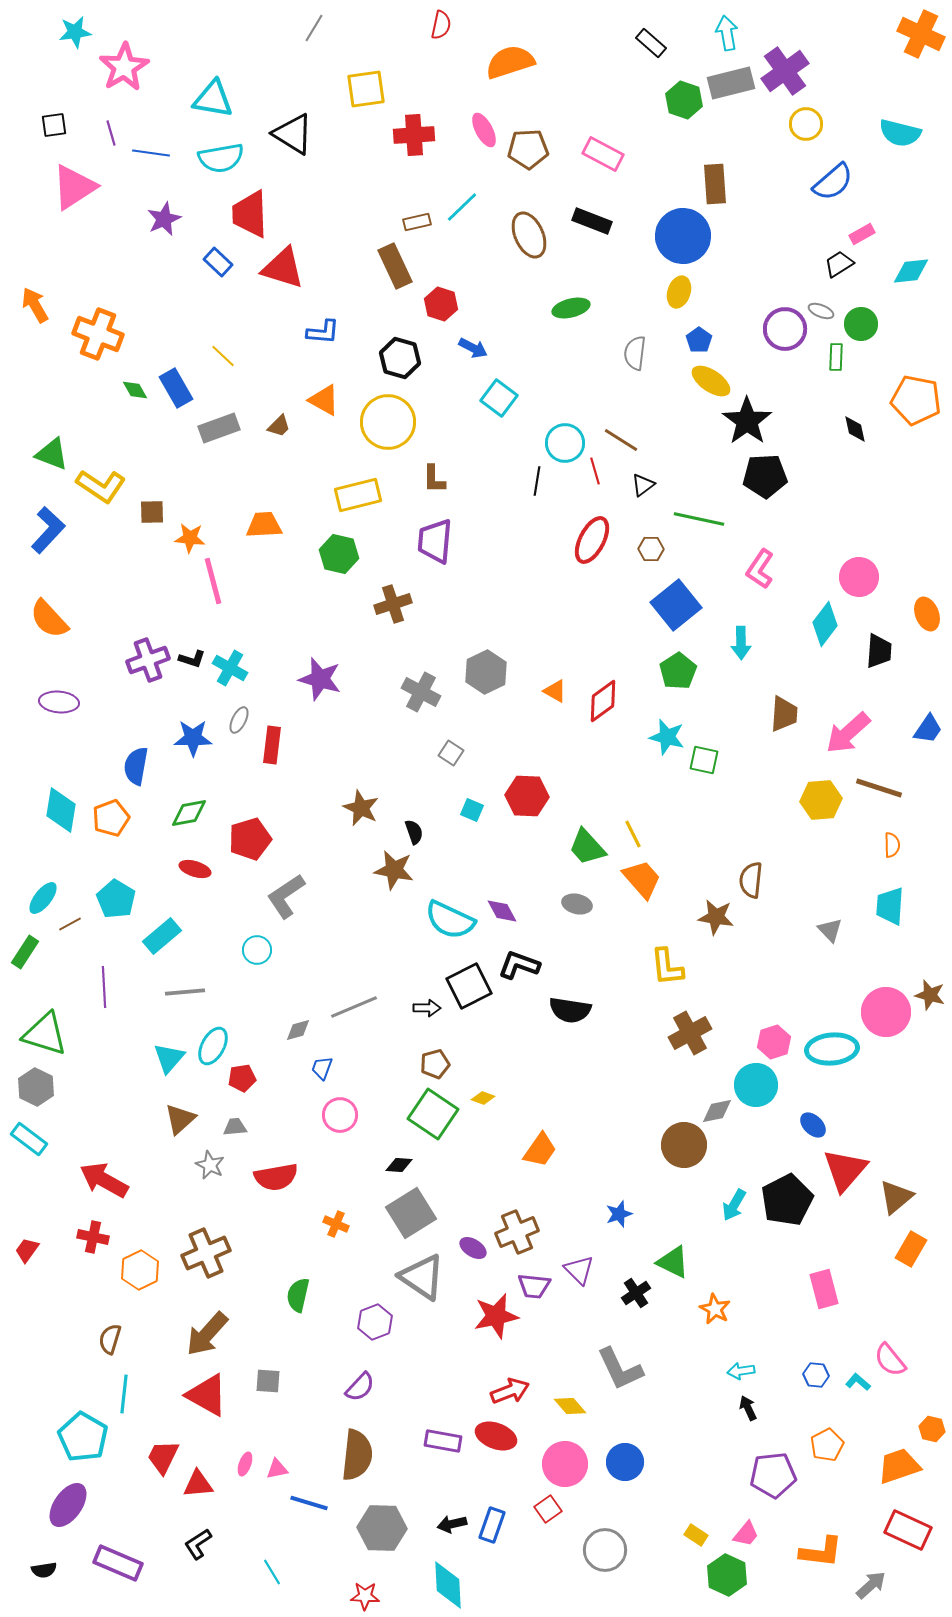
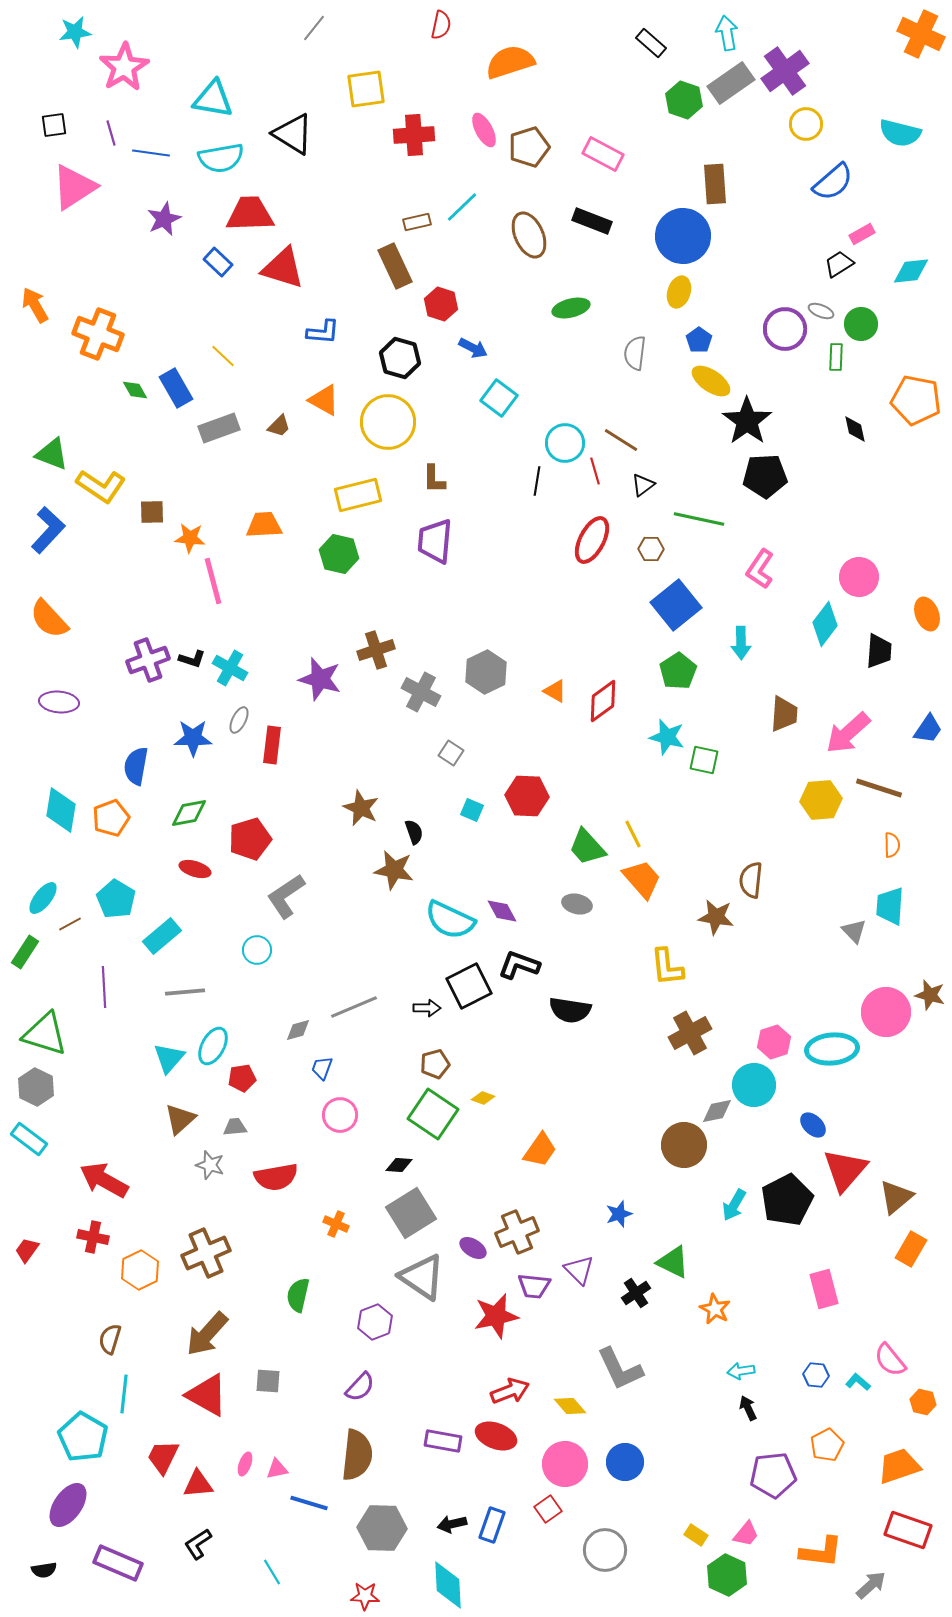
gray line at (314, 28): rotated 8 degrees clockwise
gray rectangle at (731, 83): rotated 21 degrees counterclockwise
brown pentagon at (528, 149): moved 1 px right, 2 px up; rotated 15 degrees counterclockwise
red trapezoid at (250, 214): rotated 90 degrees clockwise
brown cross at (393, 604): moved 17 px left, 46 px down
gray triangle at (830, 930): moved 24 px right, 1 px down
cyan circle at (756, 1085): moved 2 px left
gray star at (210, 1165): rotated 8 degrees counterclockwise
orange hexagon at (932, 1429): moved 9 px left, 27 px up
red rectangle at (908, 1530): rotated 6 degrees counterclockwise
